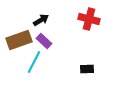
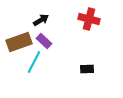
brown rectangle: moved 2 px down
